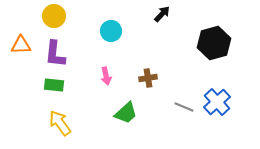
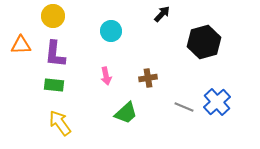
yellow circle: moved 1 px left
black hexagon: moved 10 px left, 1 px up
